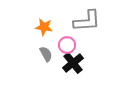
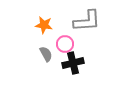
orange star: moved 2 px up
pink circle: moved 2 px left, 1 px up
black cross: rotated 25 degrees clockwise
